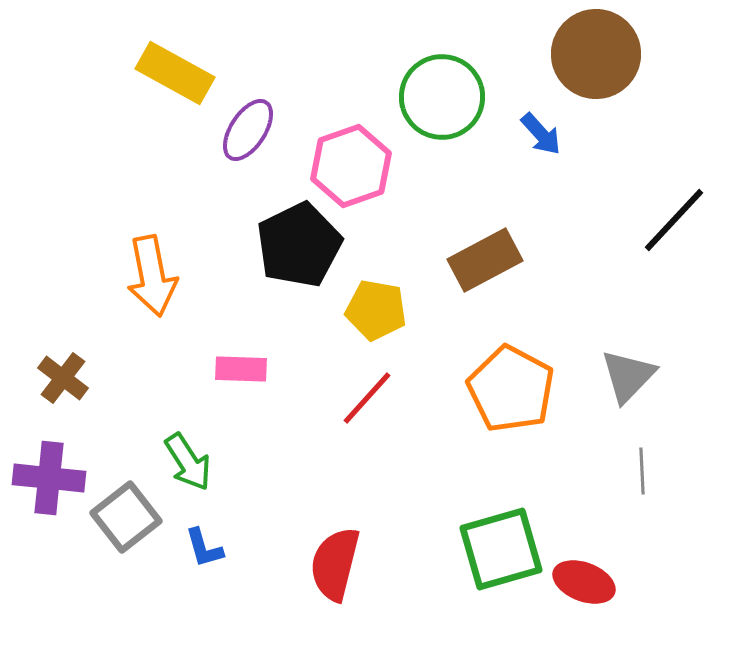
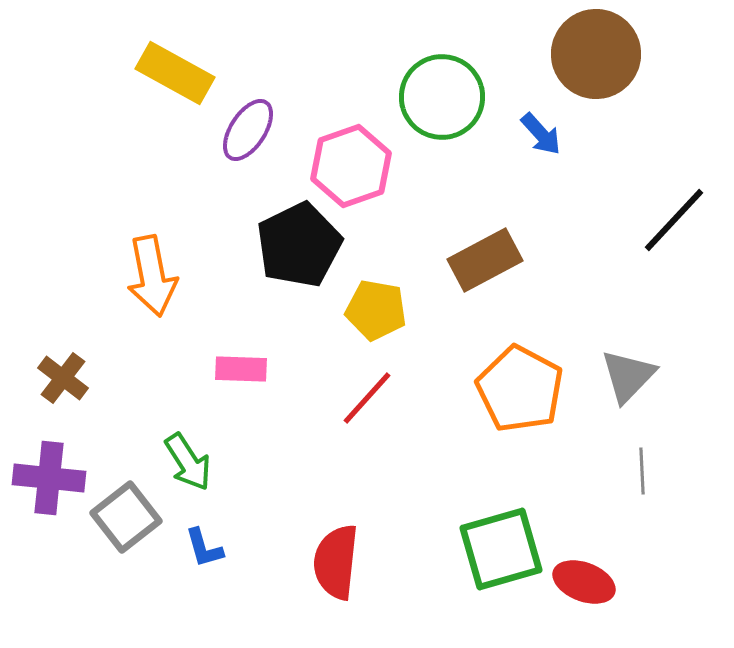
orange pentagon: moved 9 px right
red semicircle: moved 1 px right, 2 px up; rotated 8 degrees counterclockwise
